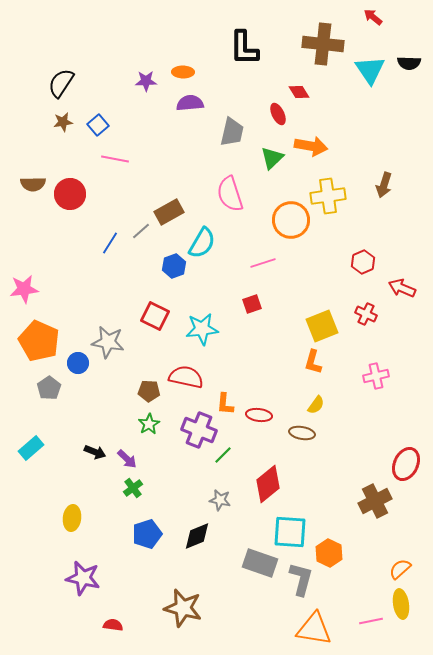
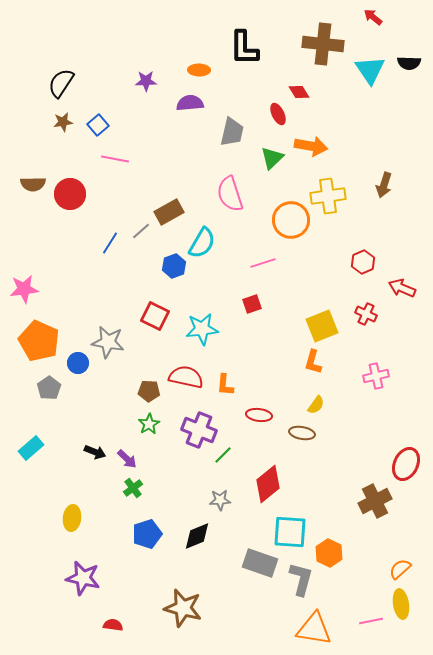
orange ellipse at (183, 72): moved 16 px right, 2 px up
orange L-shape at (225, 404): moved 19 px up
gray star at (220, 500): rotated 15 degrees counterclockwise
